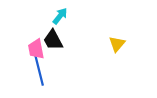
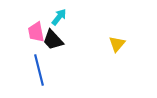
cyan arrow: moved 1 px left, 1 px down
black trapezoid: rotated 15 degrees counterclockwise
pink trapezoid: moved 17 px up
